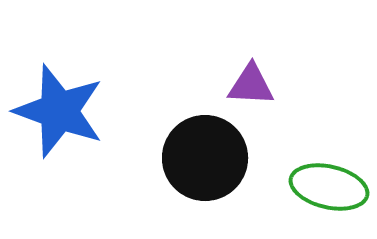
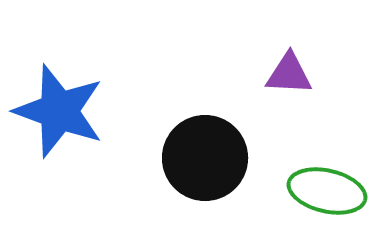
purple triangle: moved 38 px right, 11 px up
green ellipse: moved 2 px left, 4 px down
